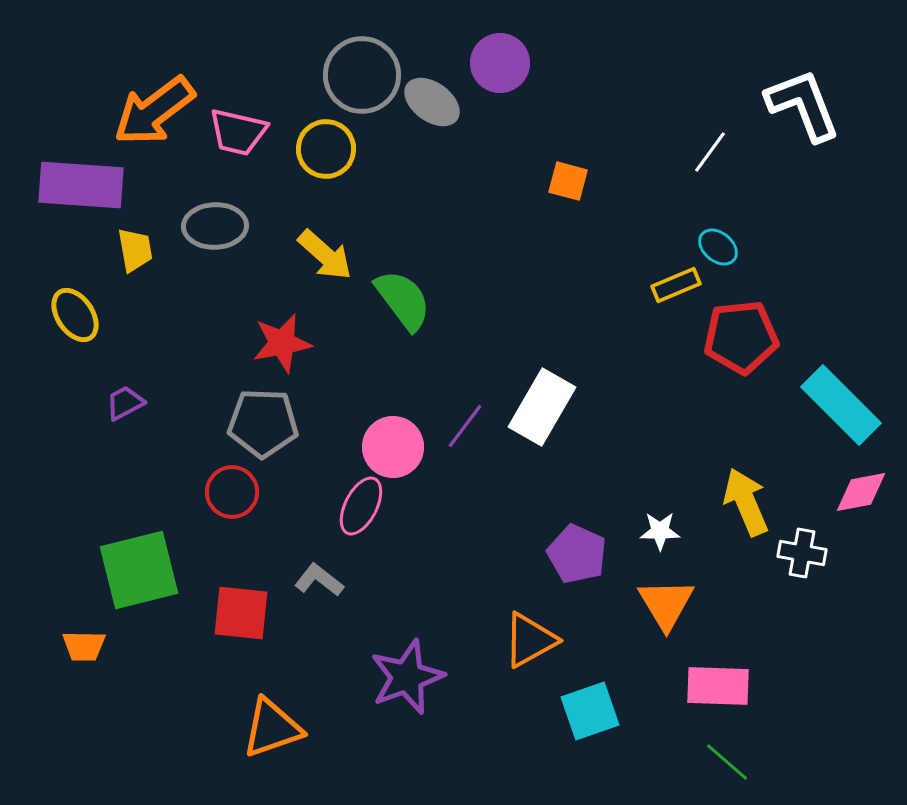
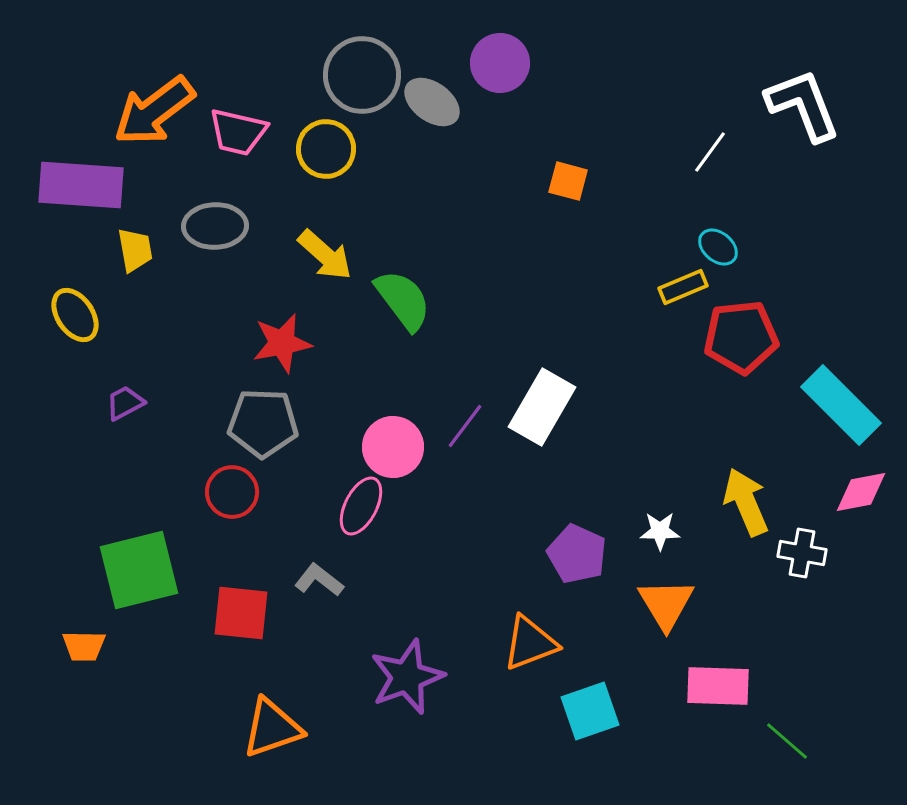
yellow rectangle at (676, 285): moved 7 px right, 2 px down
orange triangle at (530, 640): moved 3 px down; rotated 8 degrees clockwise
green line at (727, 762): moved 60 px right, 21 px up
